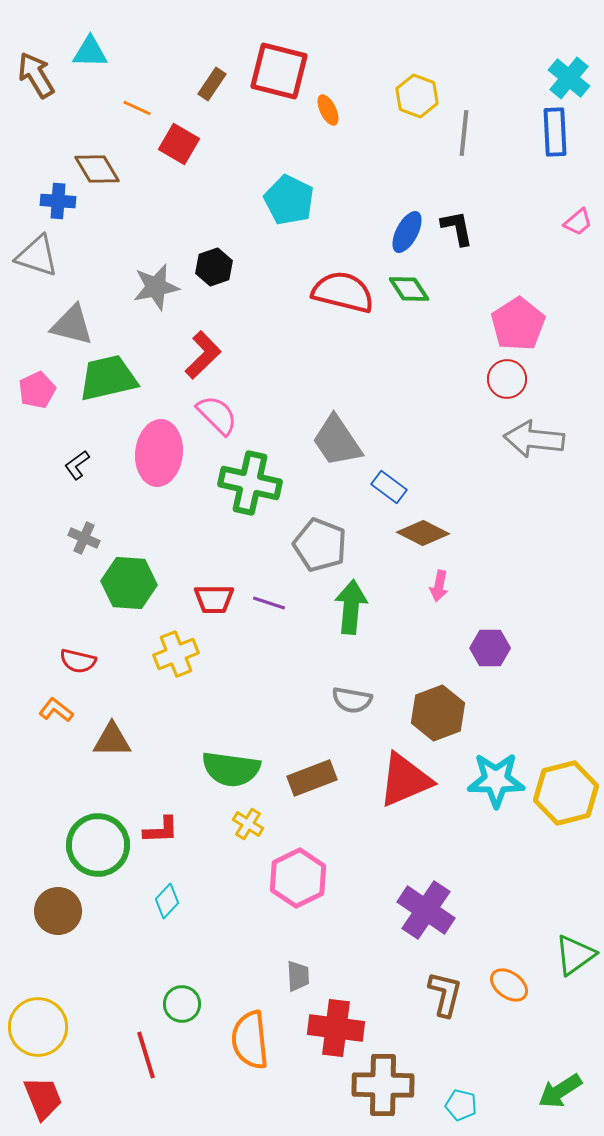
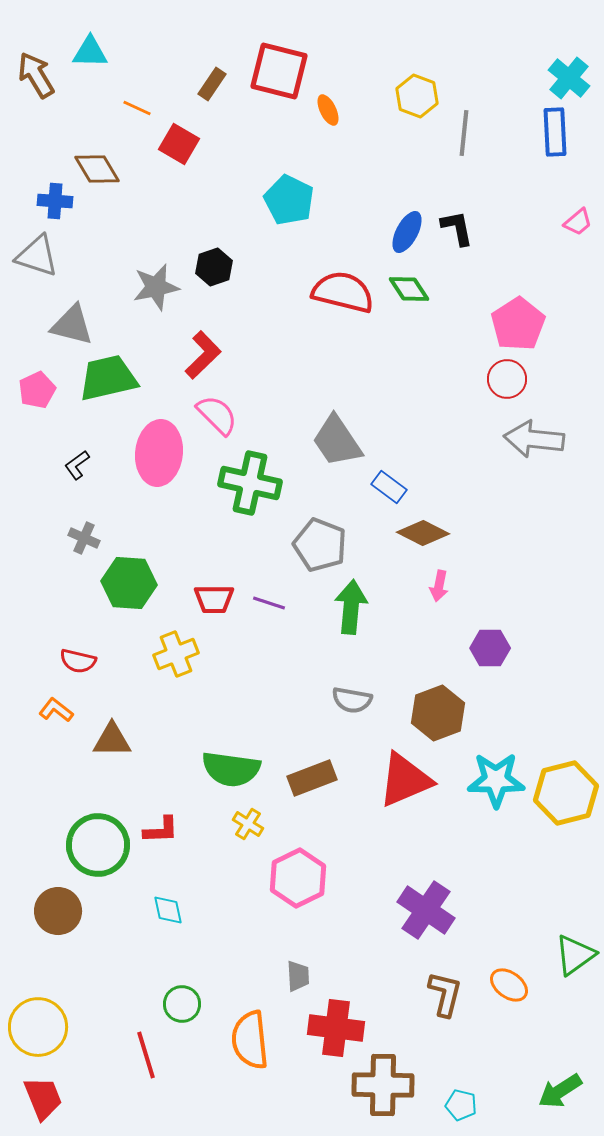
blue cross at (58, 201): moved 3 px left
cyan diamond at (167, 901): moved 1 px right, 9 px down; rotated 56 degrees counterclockwise
